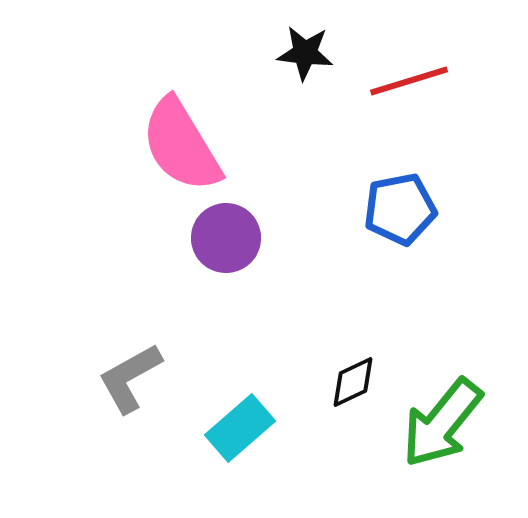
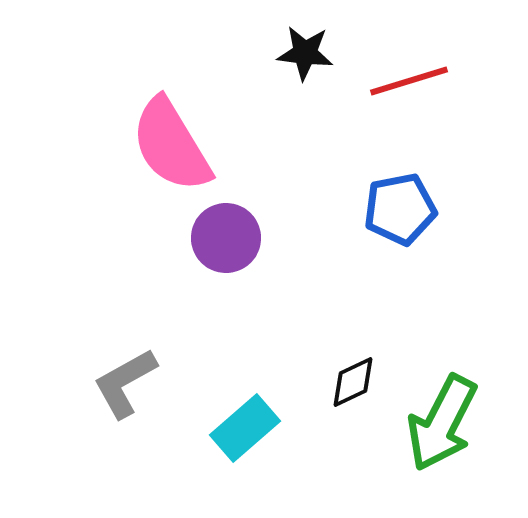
pink semicircle: moved 10 px left
gray L-shape: moved 5 px left, 5 px down
green arrow: rotated 12 degrees counterclockwise
cyan rectangle: moved 5 px right
